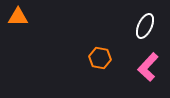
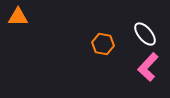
white ellipse: moved 8 px down; rotated 65 degrees counterclockwise
orange hexagon: moved 3 px right, 14 px up
